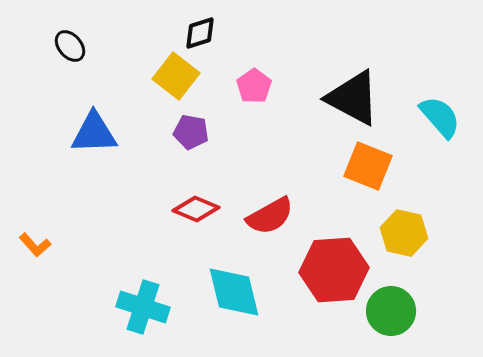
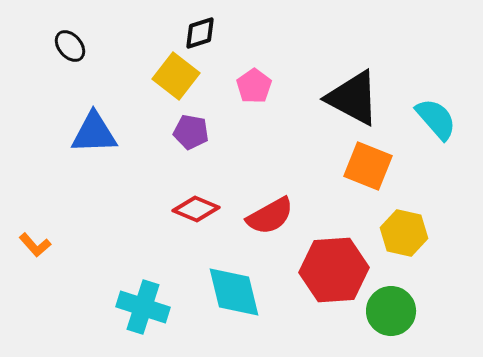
cyan semicircle: moved 4 px left, 2 px down
